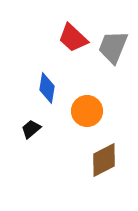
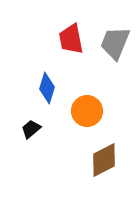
red trapezoid: moved 2 px left, 1 px down; rotated 36 degrees clockwise
gray trapezoid: moved 2 px right, 4 px up
blue diamond: rotated 8 degrees clockwise
